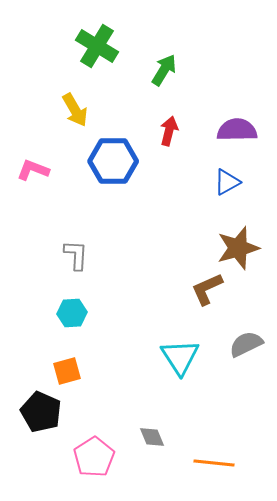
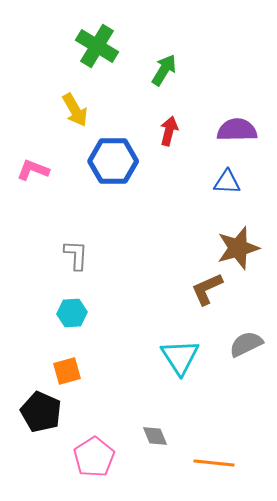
blue triangle: rotated 32 degrees clockwise
gray diamond: moved 3 px right, 1 px up
